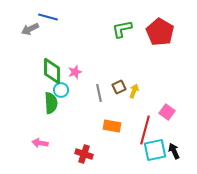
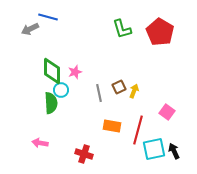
green L-shape: rotated 95 degrees counterclockwise
red line: moved 7 px left
cyan square: moved 1 px left, 1 px up
